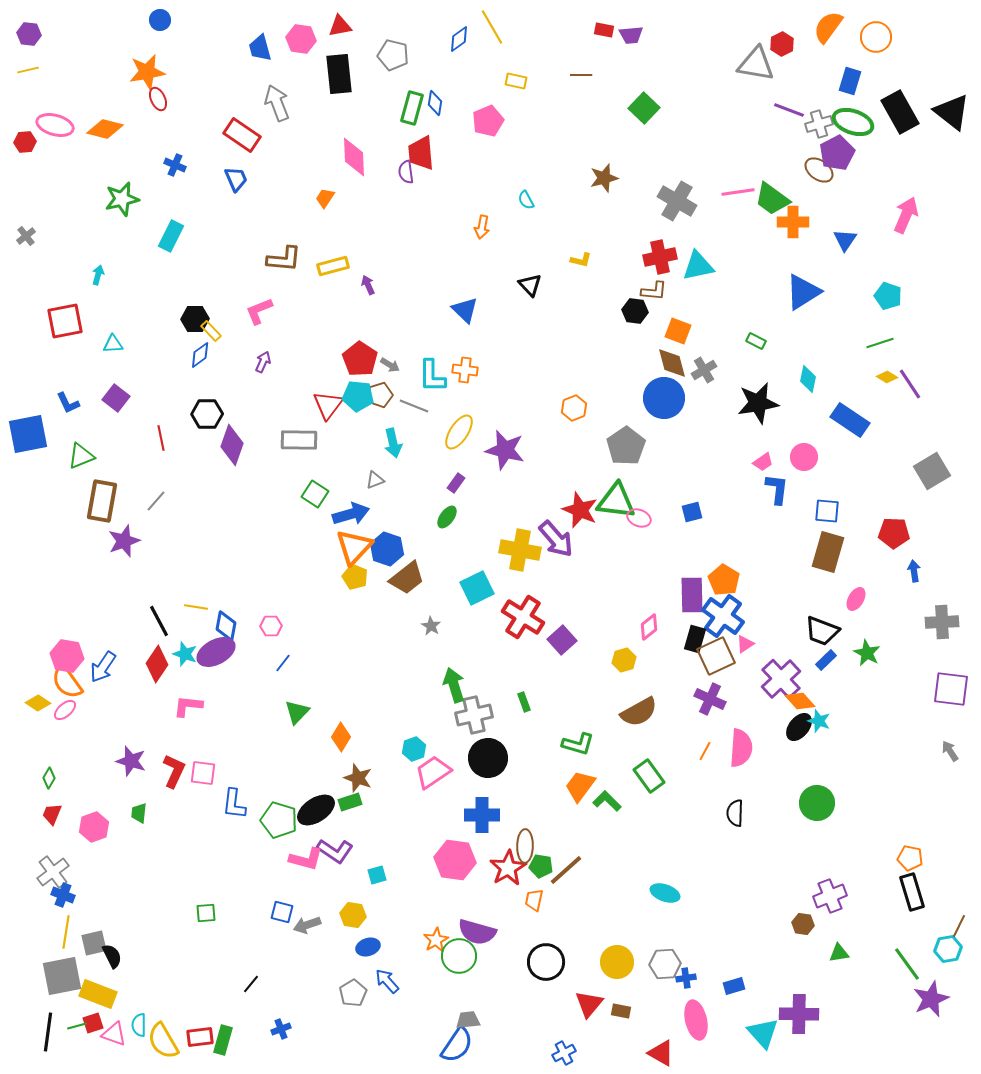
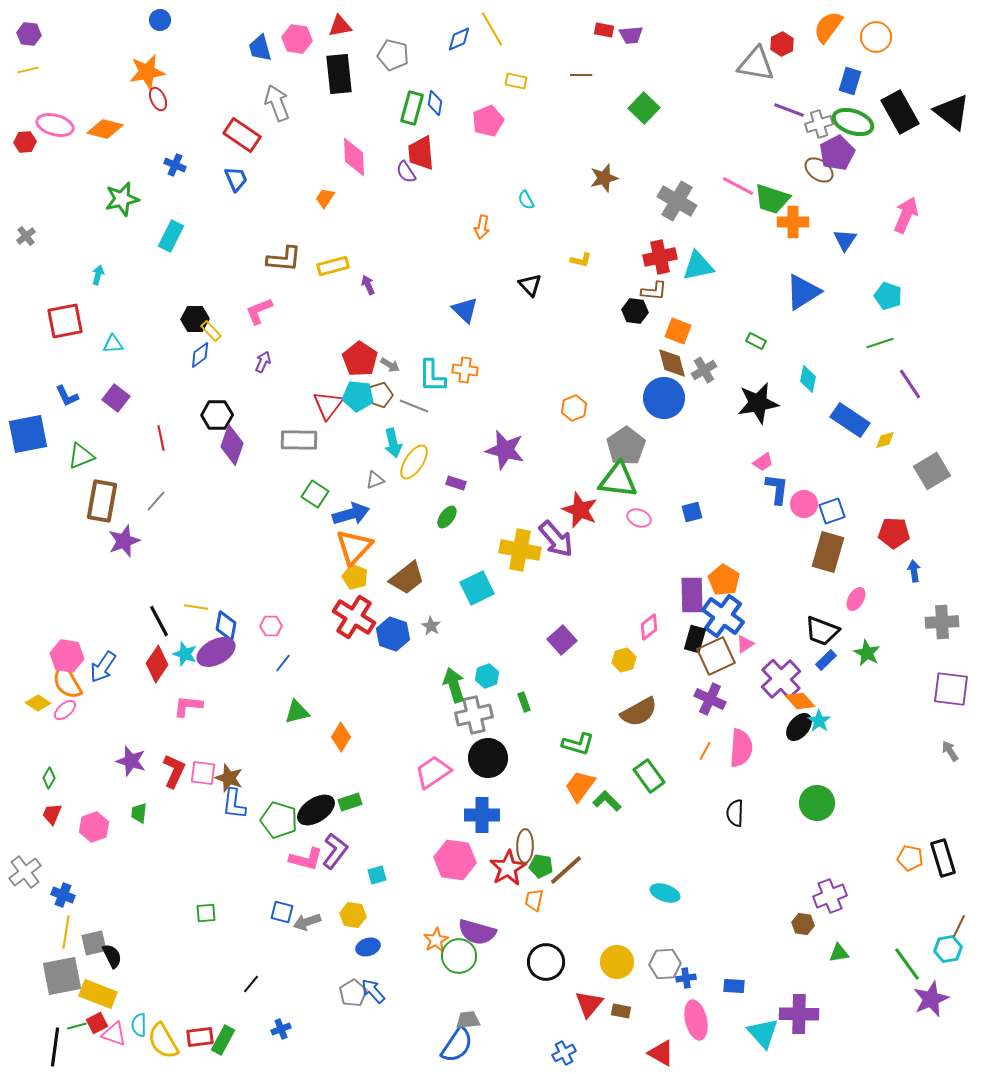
yellow line at (492, 27): moved 2 px down
pink hexagon at (301, 39): moved 4 px left
blue diamond at (459, 39): rotated 12 degrees clockwise
purple semicircle at (406, 172): rotated 25 degrees counterclockwise
pink line at (738, 192): moved 6 px up; rotated 36 degrees clockwise
green trapezoid at (772, 199): rotated 18 degrees counterclockwise
yellow diamond at (887, 377): moved 2 px left, 63 px down; rotated 45 degrees counterclockwise
blue L-shape at (68, 403): moved 1 px left, 7 px up
black hexagon at (207, 414): moved 10 px right, 1 px down
yellow ellipse at (459, 432): moved 45 px left, 30 px down
pink circle at (804, 457): moved 47 px down
purple rectangle at (456, 483): rotated 72 degrees clockwise
green triangle at (616, 501): moved 2 px right, 21 px up
blue square at (827, 511): moved 5 px right; rotated 24 degrees counterclockwise
blue hexagon at (387, 549): moved 6 px right, 85 px down
red cross at (523, 617): moved 169 px left
orange semicircle at (67, 682): rotated 6 degrees clockwise
green triangle at (297, 712): rotated 32 degrees clockwise
cyan star at (819, 721): rotated 15 degrees clockwise
cyan hexagon at (414, 749): moved 73 px right, 73 px up
brown star at (358, 778): moved 129 px left
purple L-shape at (335, 851): rotated 87 degrees counterclockwise
gray cross at (53, 872): moved 28 px left
black rectangle at (912, 892): moved 31 px right, 34 px up
gray arrow at (307, 925): moved 3 px up
blue arrow at (387, 981): moved 14 px left, 10 px down
blue rectangle at (734, 986): rotated 20 degrees clockwise
red square at (93, 1023): moved 4 px right; rotated 10 degrees counterclockwise
black line at (48, 1032): moved 7 px right, 15 px down
green rectangle at (223, 1040): rotated 12 degrees clockwise
